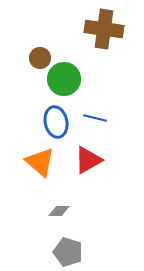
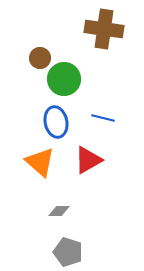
blue line: moved 8 px right
